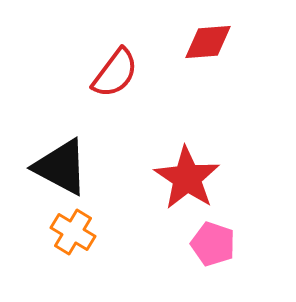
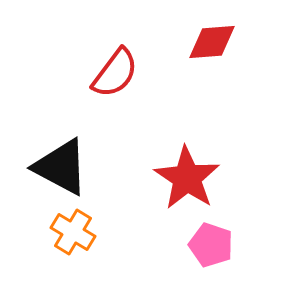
red diamond: moved 4 px right
pink pentagon: moved 2 px left, 1 px down
